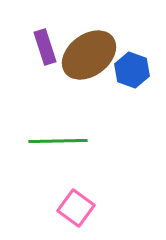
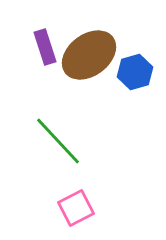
blue hexagon: moved 3 px right, 2 px down; rotated 24 degrees clockwise
green line: rotated 48 degrees clockwise
pink square: rotated 27 degrees clockwise
